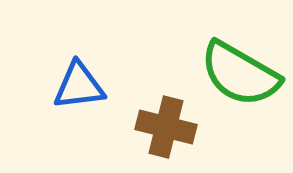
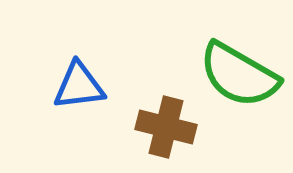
green semicircle: moved 1 px left, 1 px down
